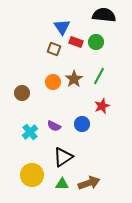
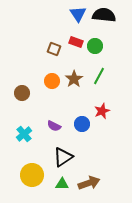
blue triangle: moved 16 px right, 13 px up
green circle: moved 1 px left, 4 px down
orange circle: moved 1 px left, 1 px up
red star: moved 5 px down
cyan cross: moved 6 px left, 2 px down
